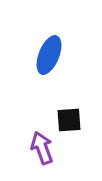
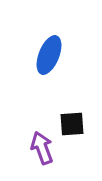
black square: moved 3 px right, 4 px down
